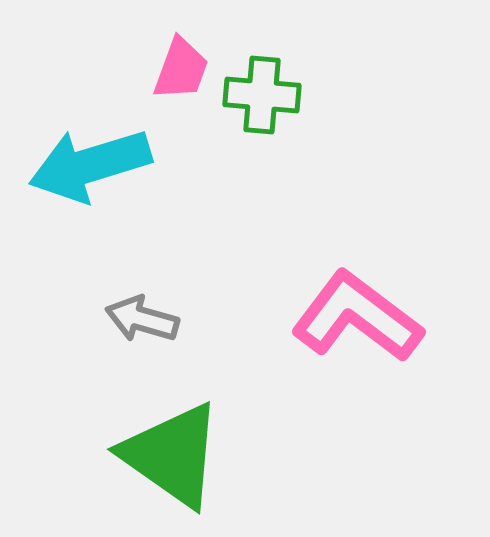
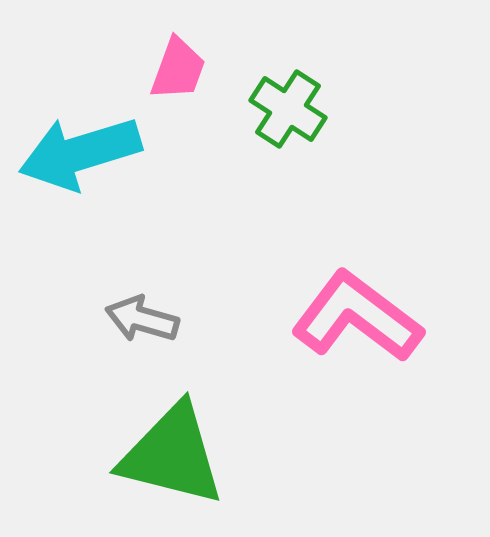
pink trapezoid: moved 3 px left
green cross: moved 26 px right, 14 px down; rotated 28 degrees clockwise
cyan arrow: moved 10 px left, 12 px up
green triangle: rotated 21 degrees counterclockwise
